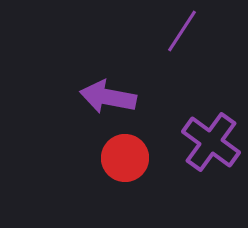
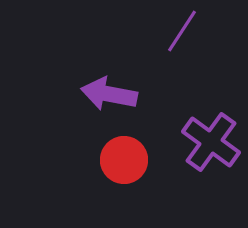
purple arrow: moved 1 px right, 3 px up
red circle: moved 1 px left, 2 px down
